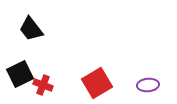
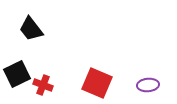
black square: moved 3 px left
red square: rotated 36 degrees counterclockwise
